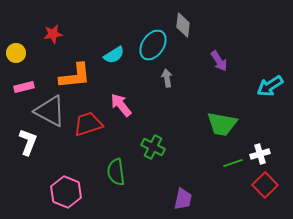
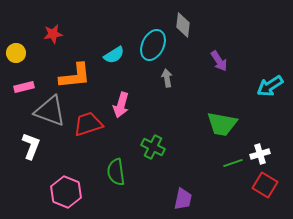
cyan ellipse: rotated 8 degrees counterclockwise
pink arrow: rotated 125 degrees counterclockwise
gray triangle: rotated 8 degrees counterclockwise
white L-shape: moved 3 px right, 4 px down
red square: rotated 15 degrees counterclockwise
